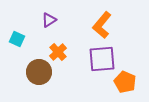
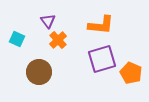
purple triangle: moved 1 px left, 1 px down; rotated 35 degrees counterclockwise
orange L-shape: moved 1 px left; rotated 124 degrees counterclockwise
orange cross: moved 12 px up
purple square: rotated 12 degrees counterclockwise
orange pentagon: moved 6 px right, 9 px up
